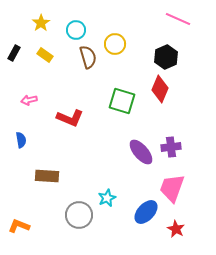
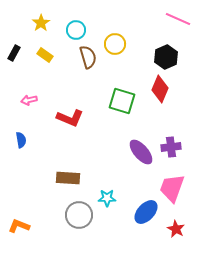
brown rectangle: moved 21 px right, 2 px down
cyan star: rotated 24 degrees clockwise
